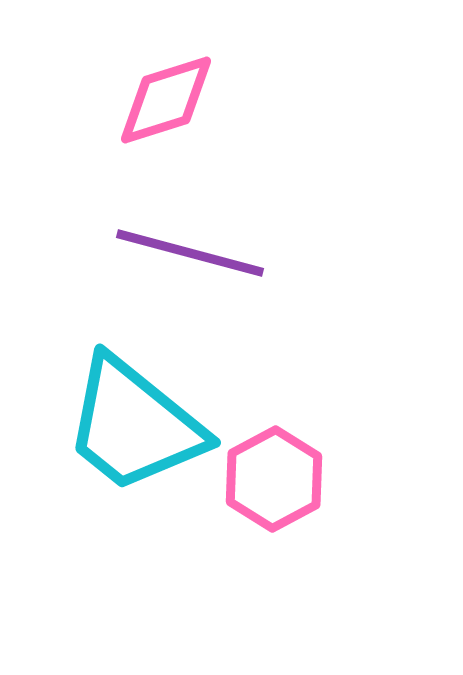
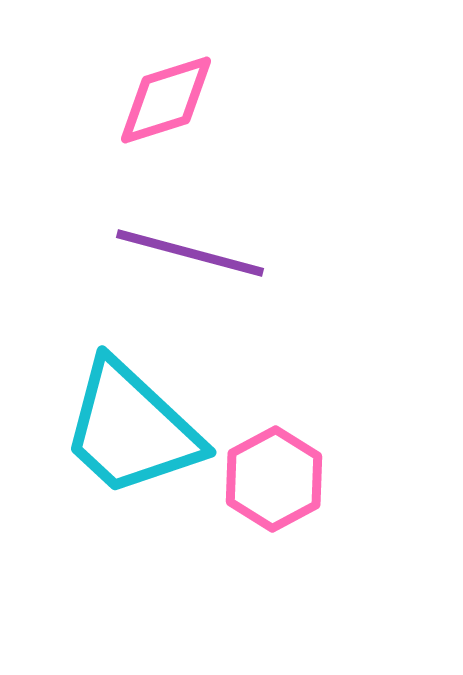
cyan trapezoid: moved 3 px left, 4 px down; rotated 4 degrees clockwise
